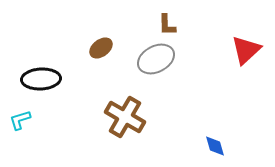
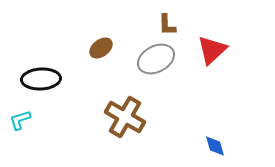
red triangle: moved 34 px left
